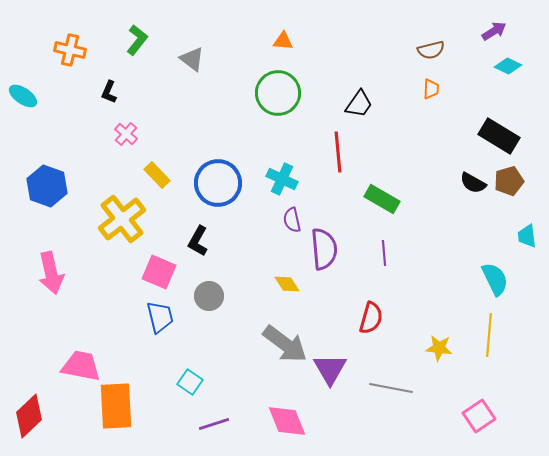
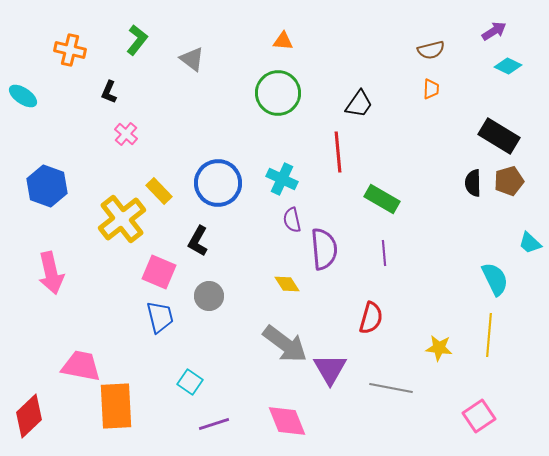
yellow rectangle at (157, 175): moved 2 px right, 16 px down
black semicircle at (473, 183): rotated 60 degrees clockwise
cyan trapezoid at (527, 236): moved 3 px right, 7 px down; rotated 40 degrees counterclockwise
